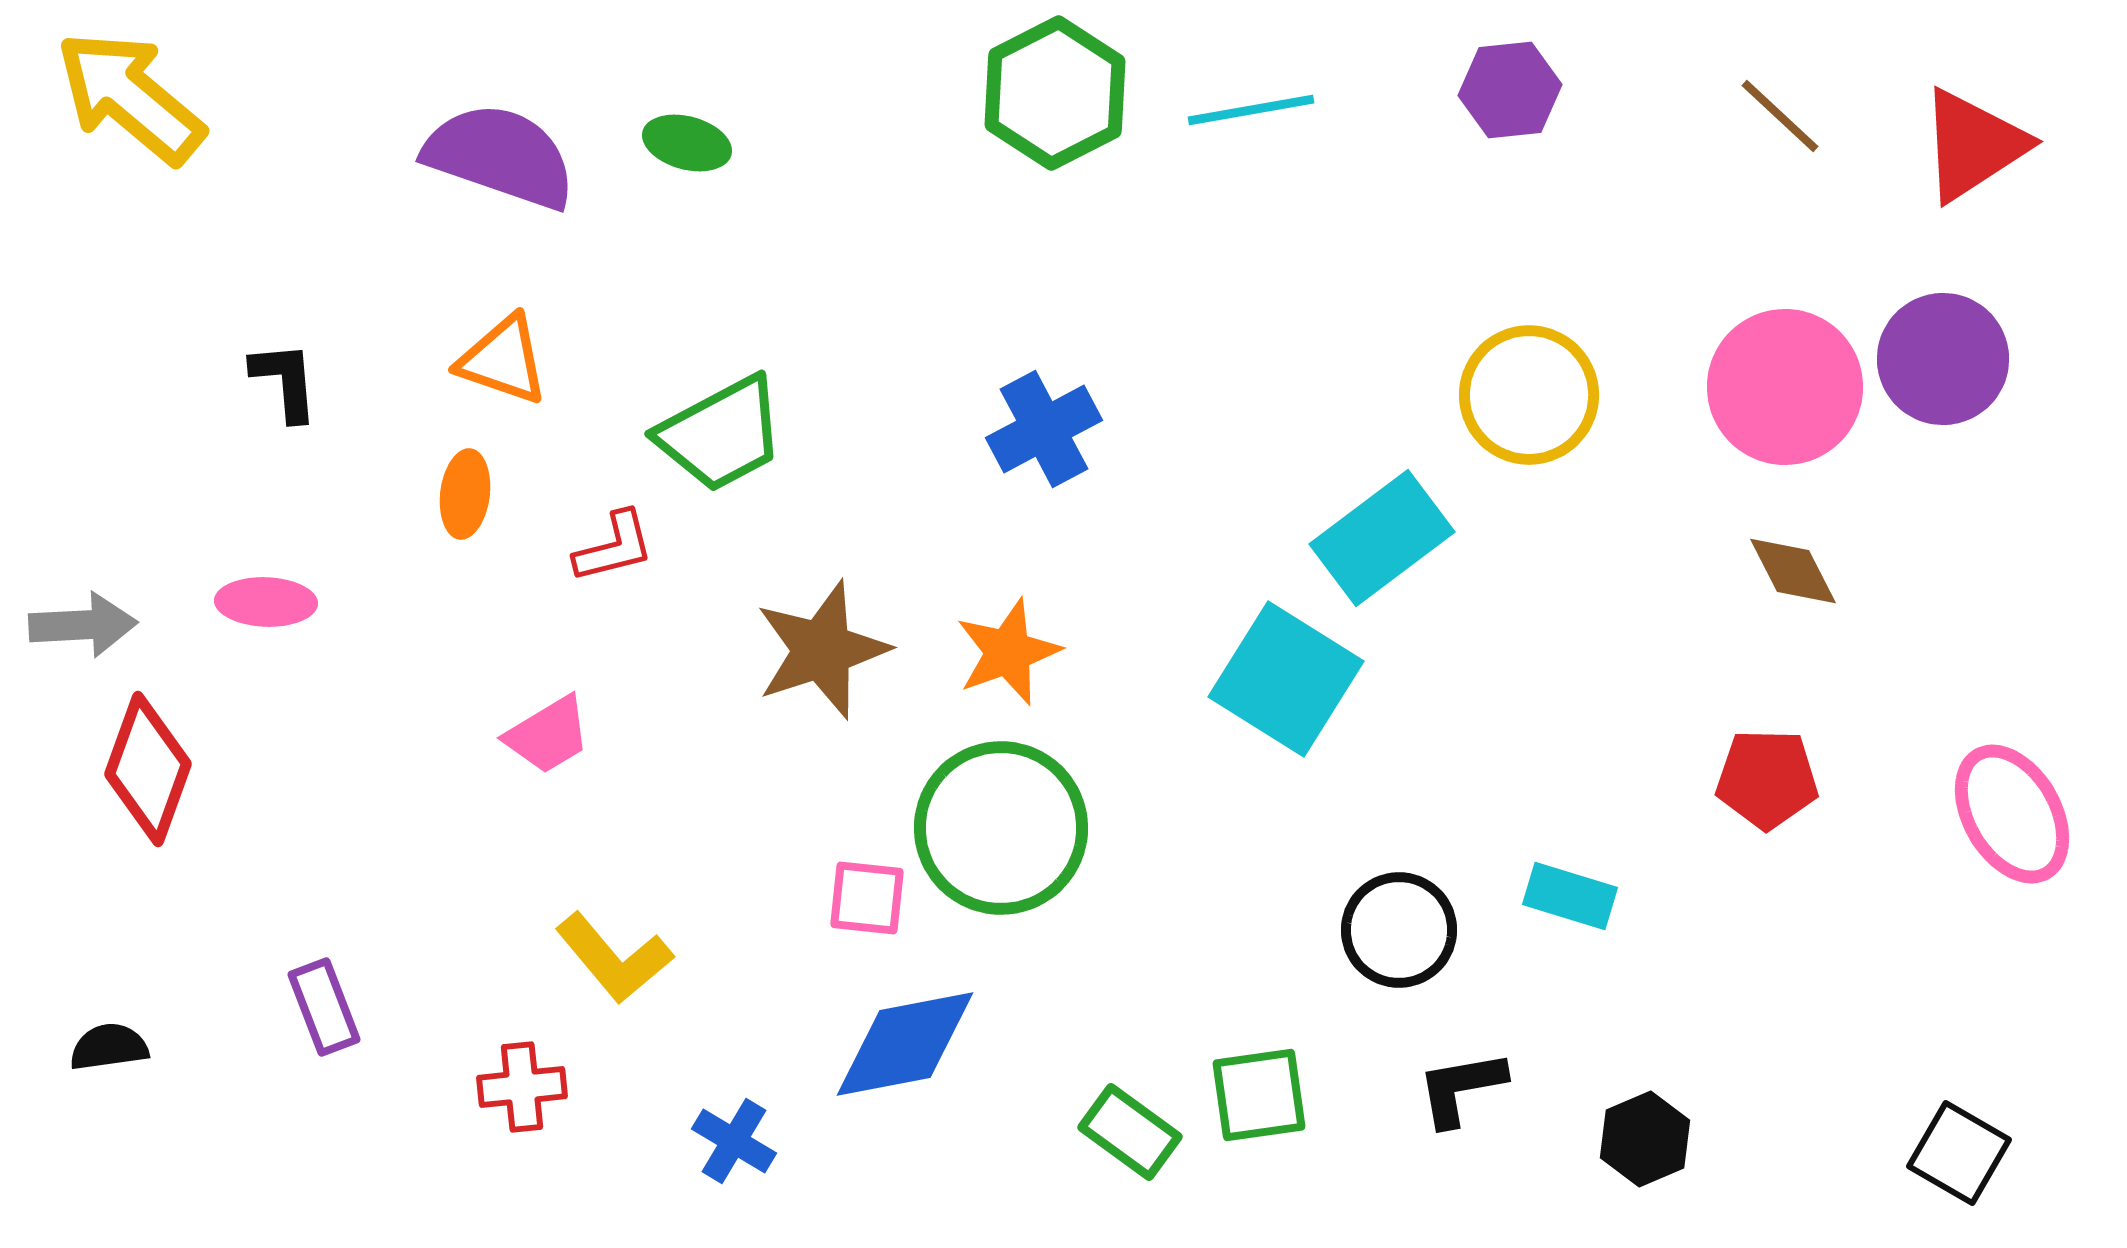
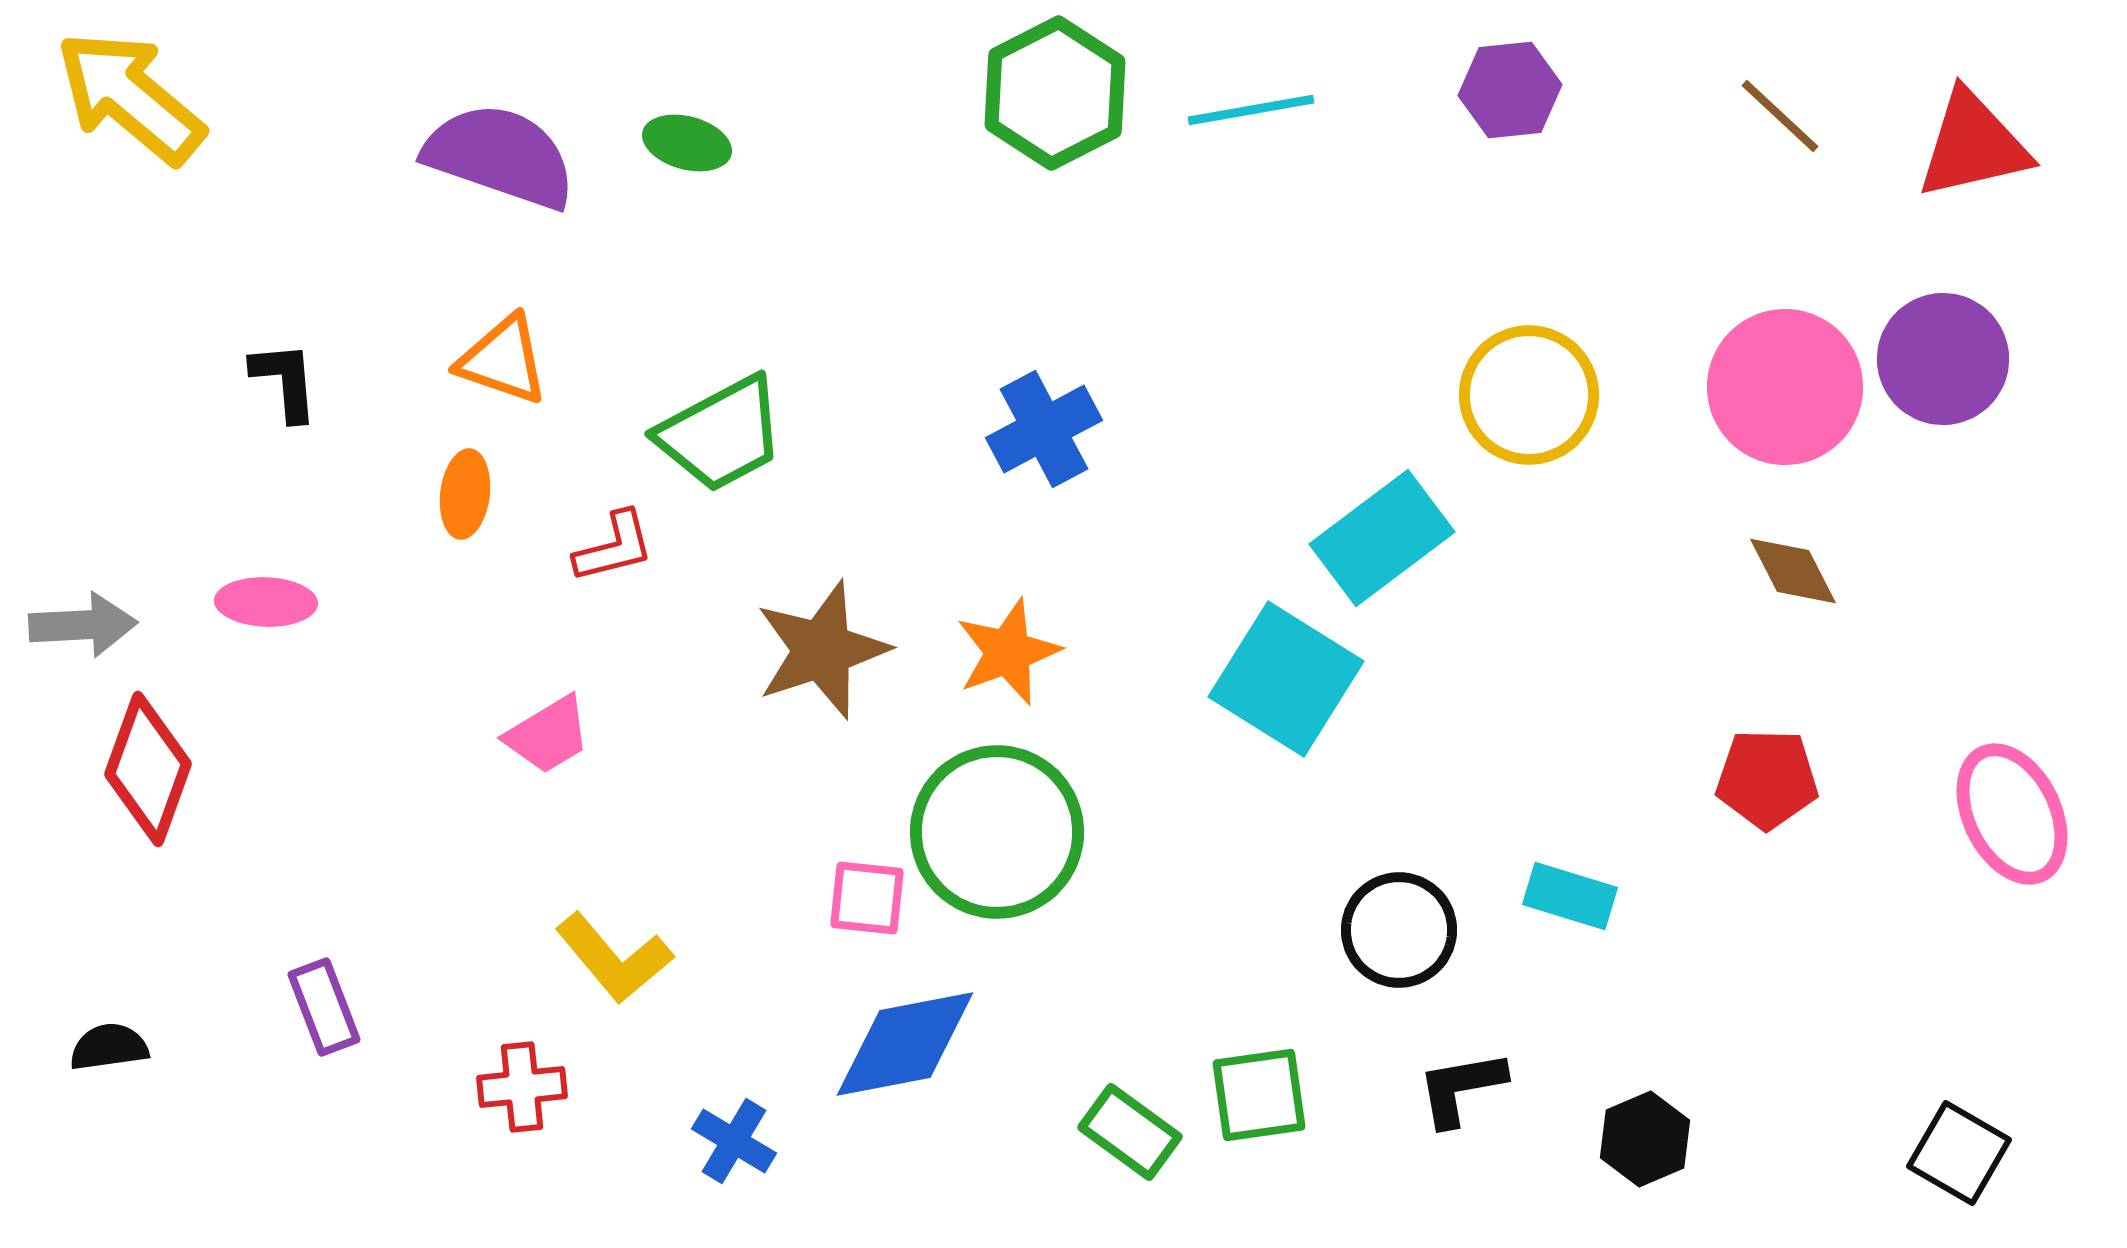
red triangle at (1973, 145): rotated 20 degrees clockwise
pink ellipse at (2012, 814): rotated 4 degrees clockwise
green circle at (1001, 828): moved 4 px left, 4 px down
